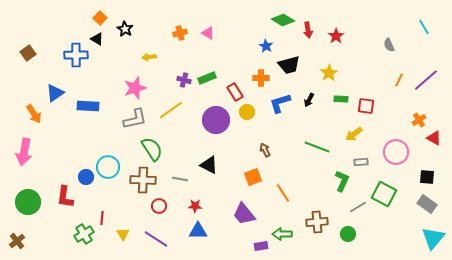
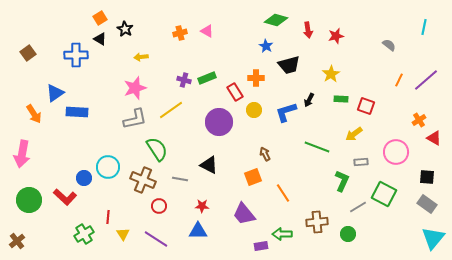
orange square at (100, 18): rotated 16 degrees clockwise
green diamond at (283, 20): moved 7 px left; rotated 15 degrees counterclockwise
cyan line at (424, 27): rotated 42 degrees clockwise
pink triangle at (208, 33): moved 1 px left, 2 px up
red star at (336, 36): rotated 21 degrees clockwise
black triangle at (97, 39): moved 3 px right
gray semicircle at (389, 45): rotated 152 degrees clockwise
yellow arrow at (149, 57): moved 8 px left
yellow star at (329, 73): moved 2 px right, 1 px down
orange cross at (261, 78): moved 5 px left
blue L-shape at (280, 103): moved 6 px right, 9 px down
blue rectangle at (88, 106): moved 11 px left, 6 px down
red square at (366, 106): rotated 12 degrees clockwise
yellow circle at (247, 112): moved 7 px right, 2 px up
purple circle at (216, 120): moved 3 px right, 2 px down
green semicircle at (152, 149): moved 5 px right
brown arrow at (265, 150): moved 4 px down
pink arrow at (24, 152): moved 2 px left, 2 px down
blue circle at (86, 177): moved 2 px left, 1 px down
brown cross at (143, 180): rotated 20 degrees clockwise
red L-shape at (65, 197): rotated 55 degrees counterclockwise
green circle at (28, 202): moved 1 px right, 2 px up
red star at (195, 206): moved 7 px right
red line at (102, 218): moved 6 px right, 1 px up
